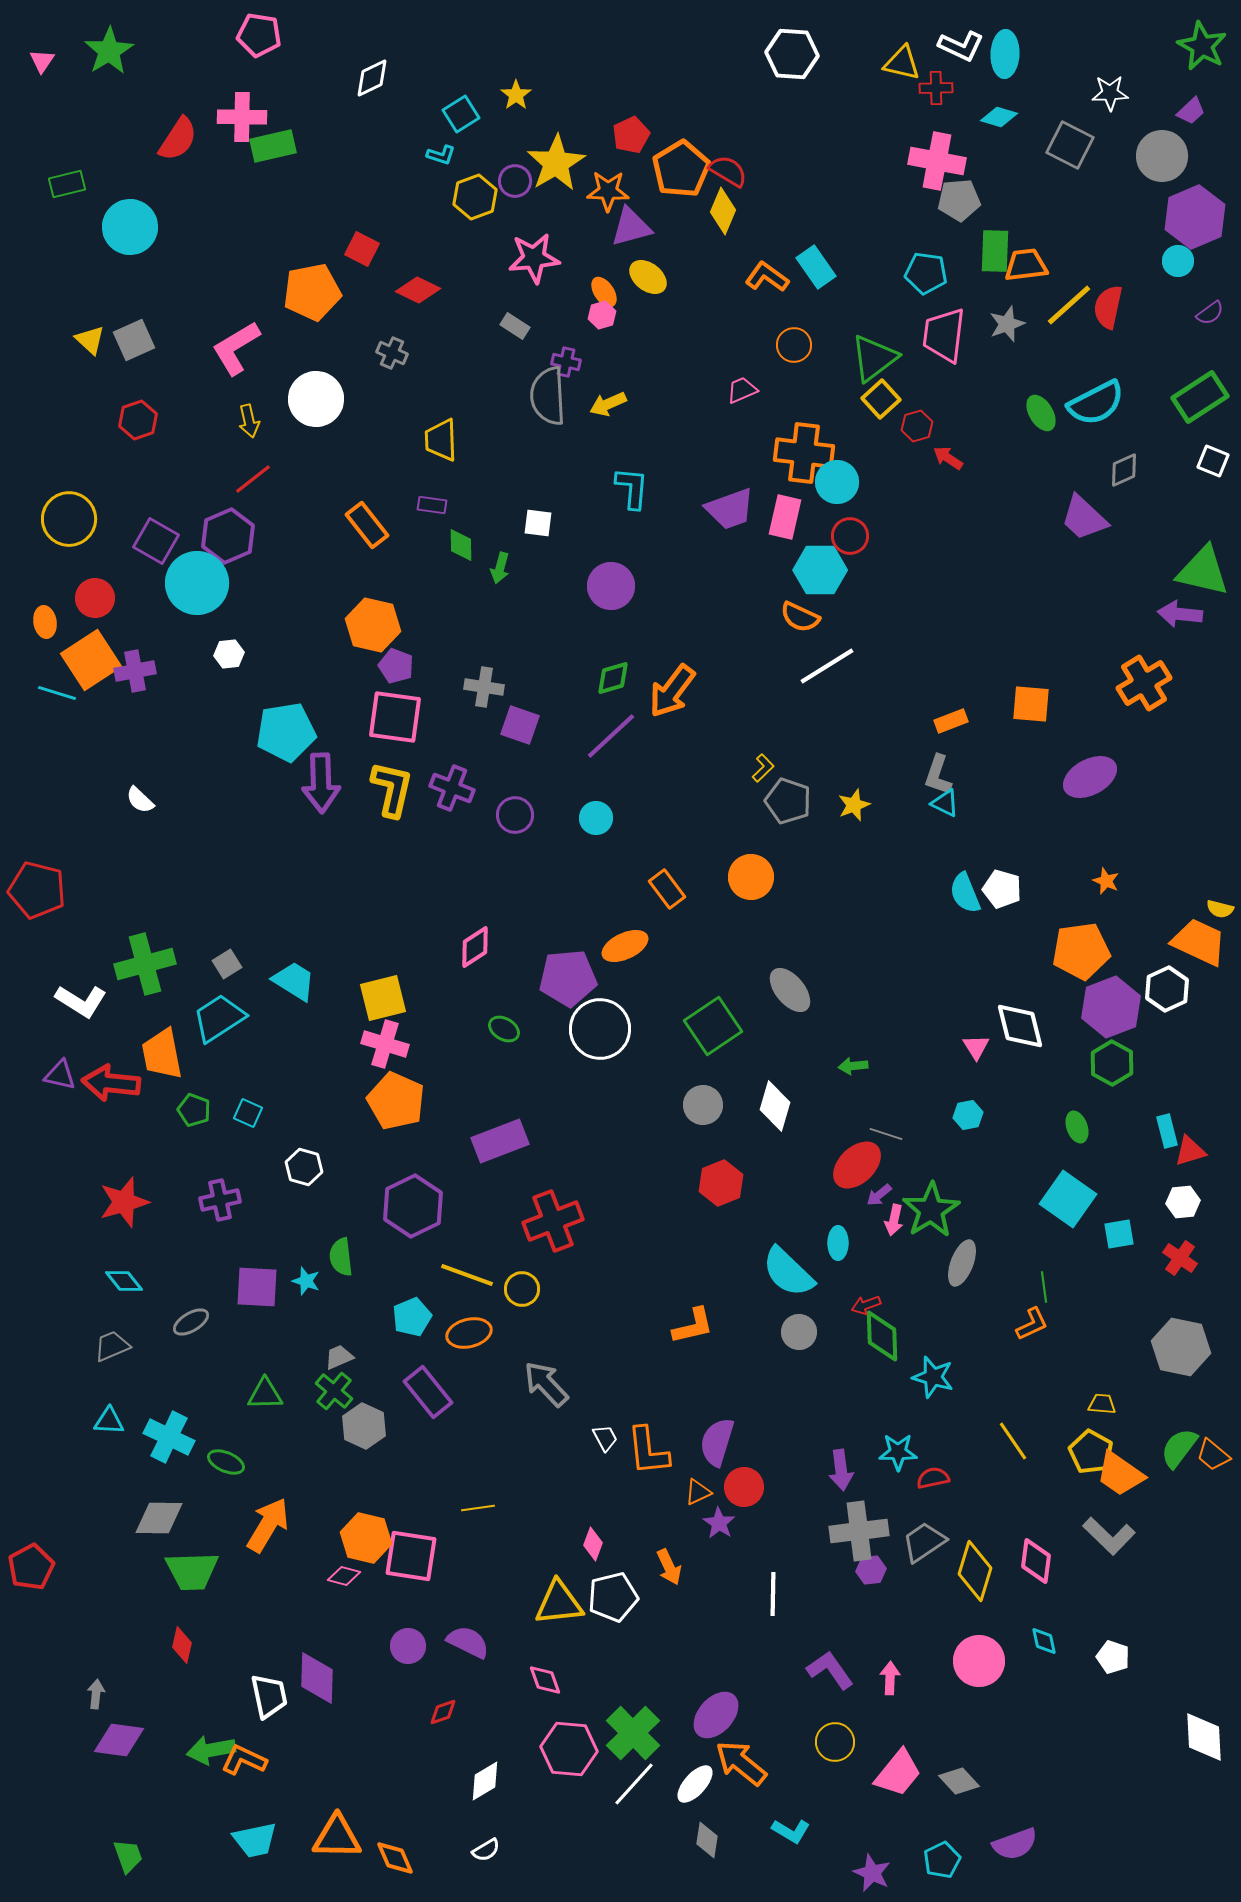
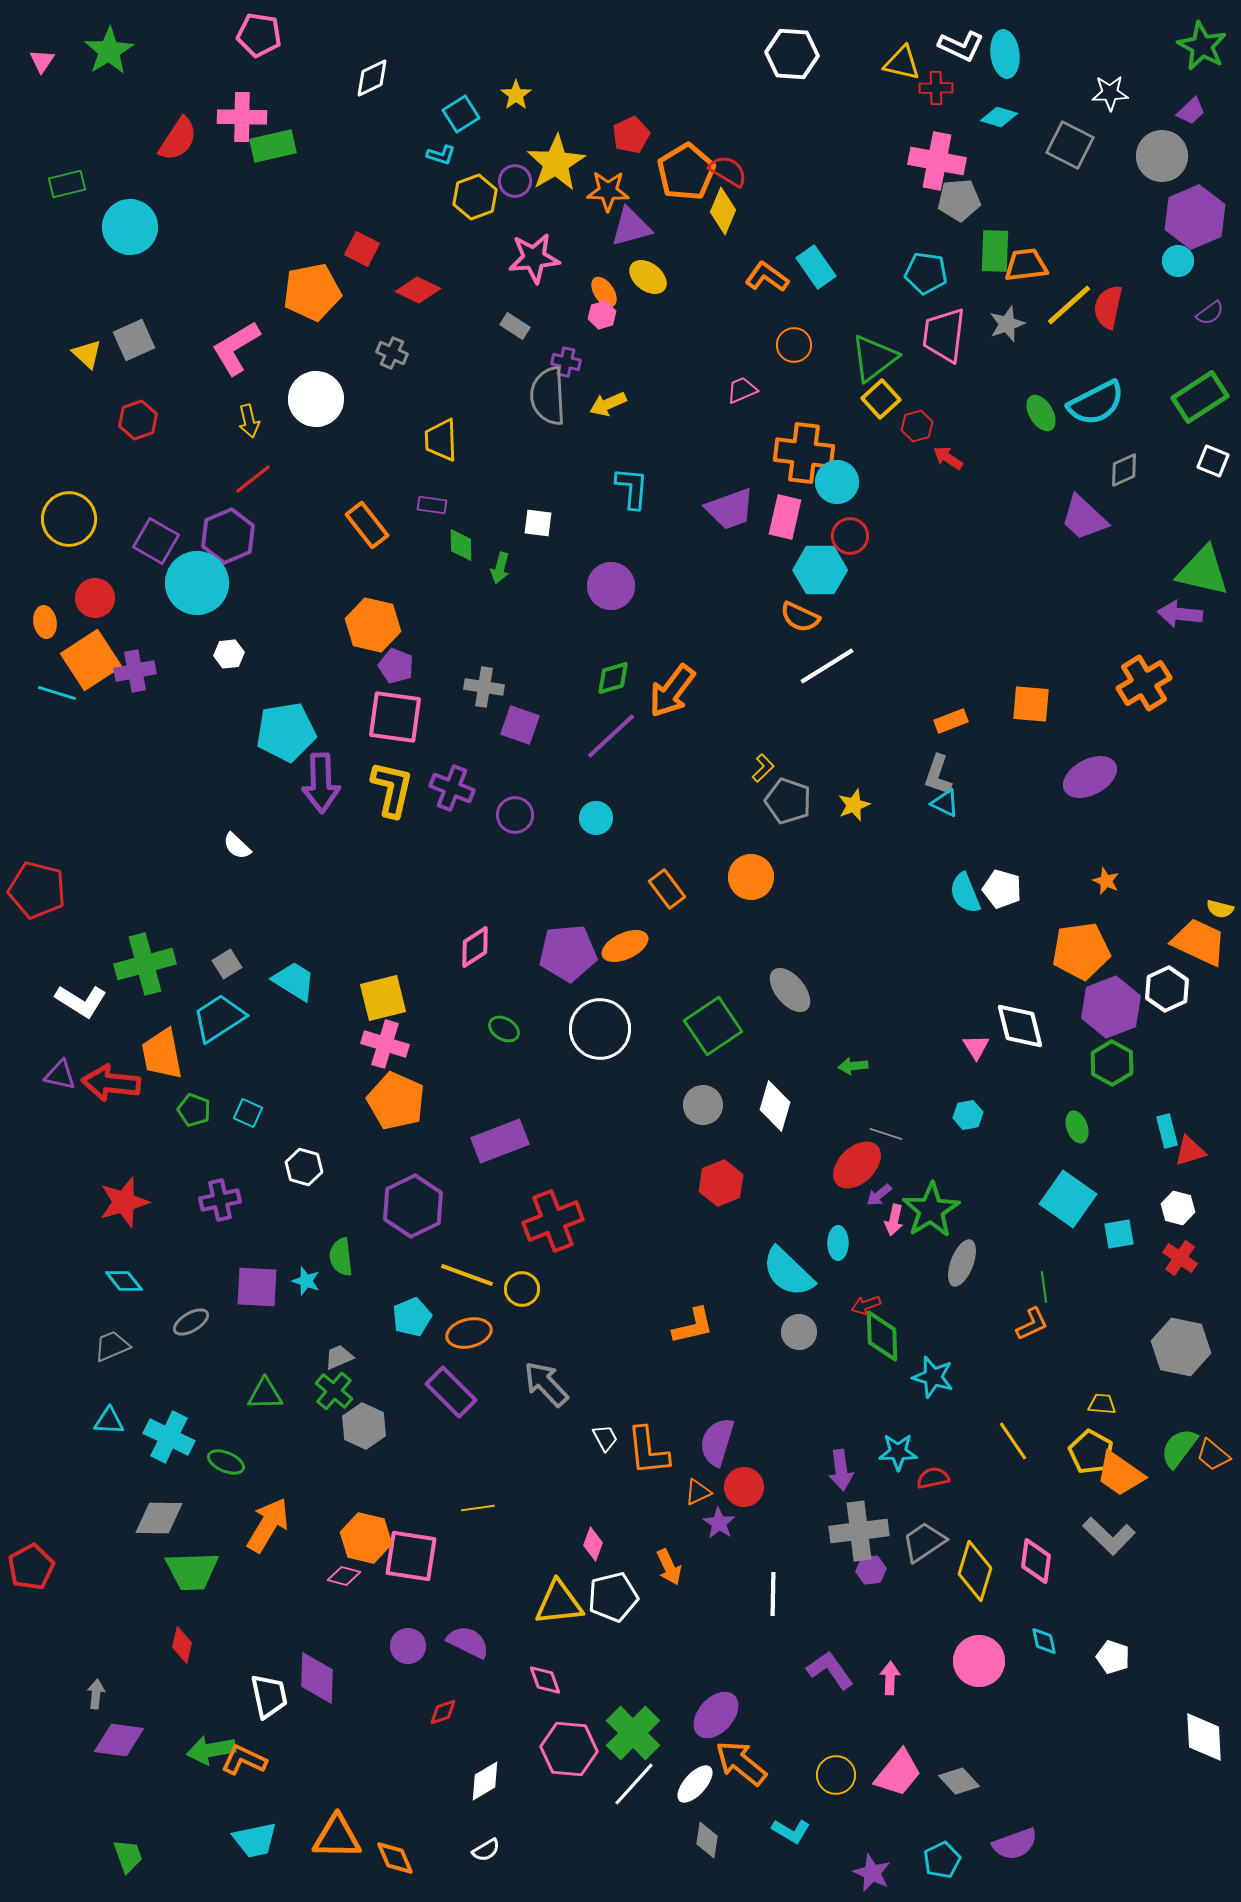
cyan ellipse at (1005, 54): rotated 9 degrees counterclockwise
orange pentagon at (681, 169): moved 5 px right, 3 px down
yellow triangle at (90, 340): moved 3 px left, 14 px down
white semicircle at (140, 800): moved 97 px right, 46 px down
purple pentagon at (568, 978): moved 25 px up
white hexagon at (1183, 1202): moved 5 px left, 6 px down; rotated 20 degrees clockwise
purple rectangle at (428, 1392): moved 23 px right; rotated 6 degrees counterclockwise
yellow circle at (835, 1742): moved 1 px right, 33 px down
